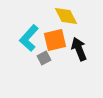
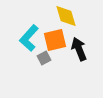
yellow diamond: rotated 10 degrees clockwise
